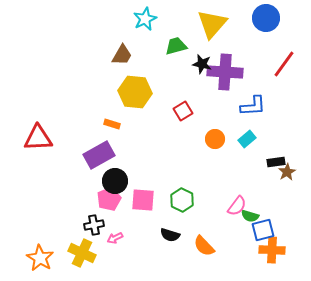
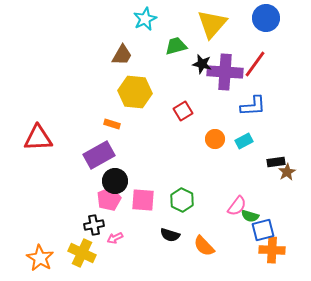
red line: moved 29 px left
cyan rectangle: moved 3 px left, 2 px down; rotated 12 degrees clockwise
